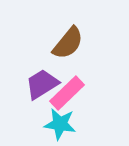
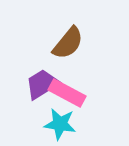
pink rectangle: rotated 72 degrees clockwise
